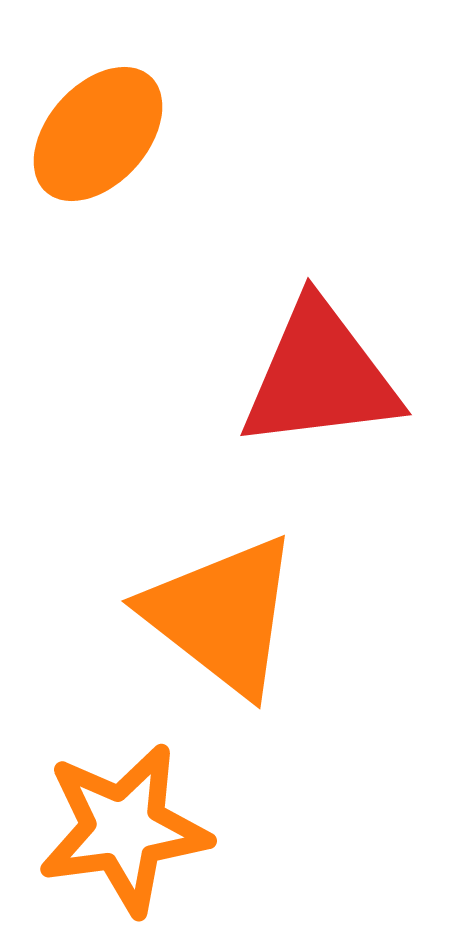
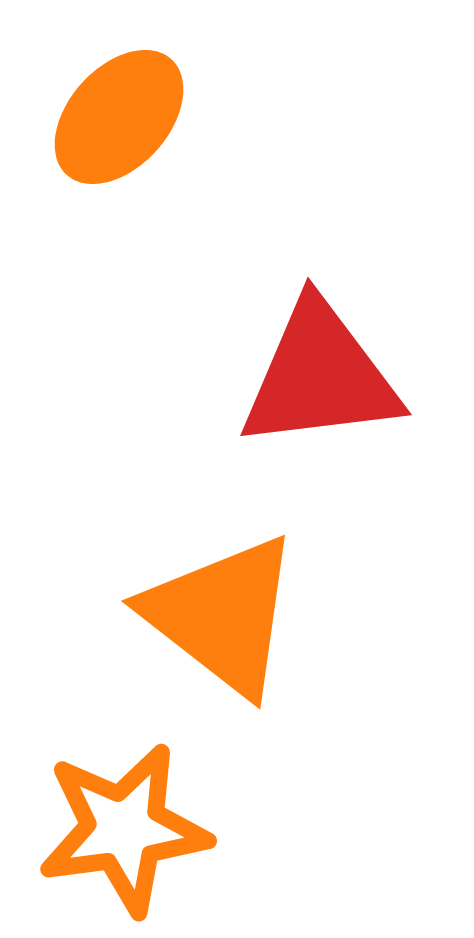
orange ellipse: moved 21 px right, 17 px up
